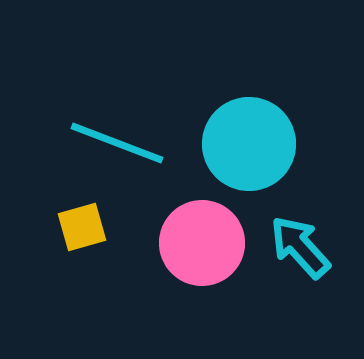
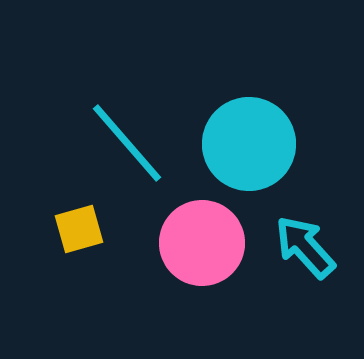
cyan line: moved 10 px right; rotated 28 degrees clockwise
yellow square: moved 3 px left, 2 px down
cyan arrow: moved 5 px right
